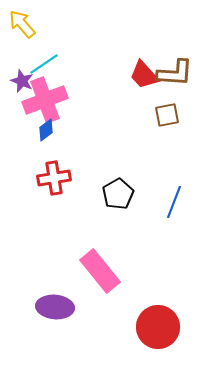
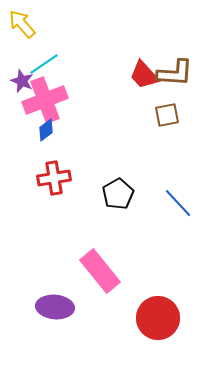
blue line: moved 4 px right, 1 px down; rotated 64 degrees counterclockwise
red circle: moved 9 px up
